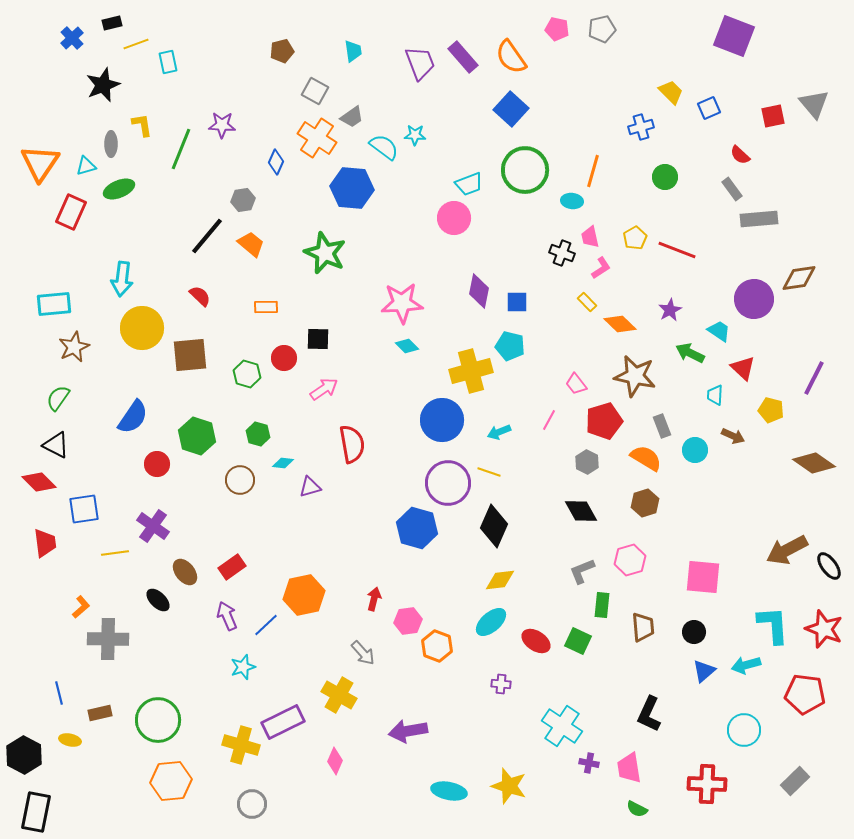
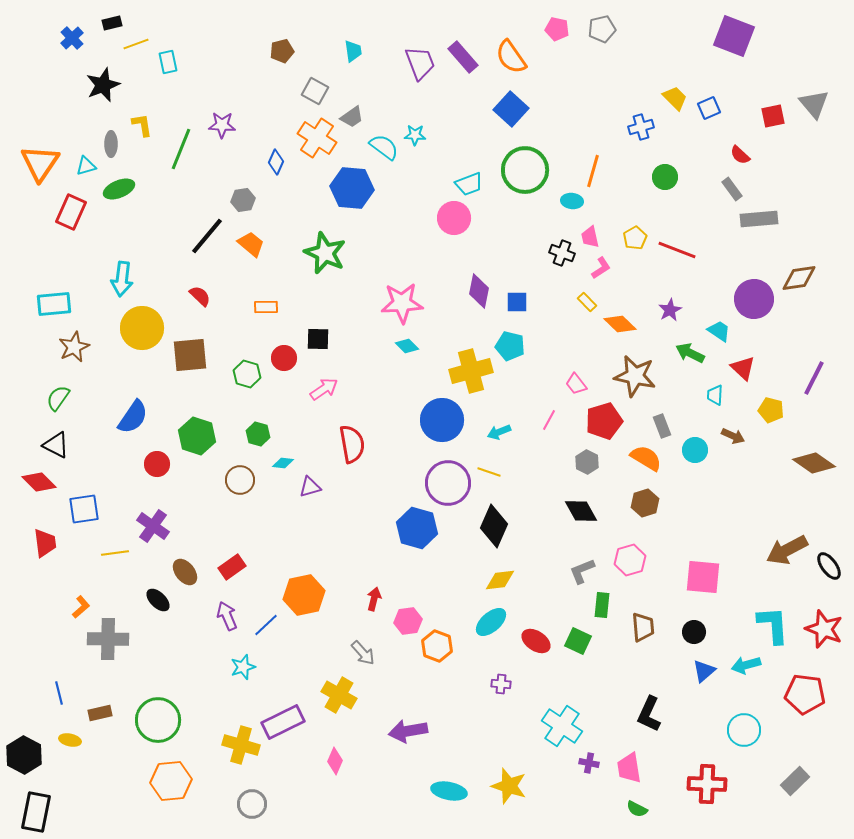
yellow trapezoid at (671, 92): moved 4 px right, 6 px down
